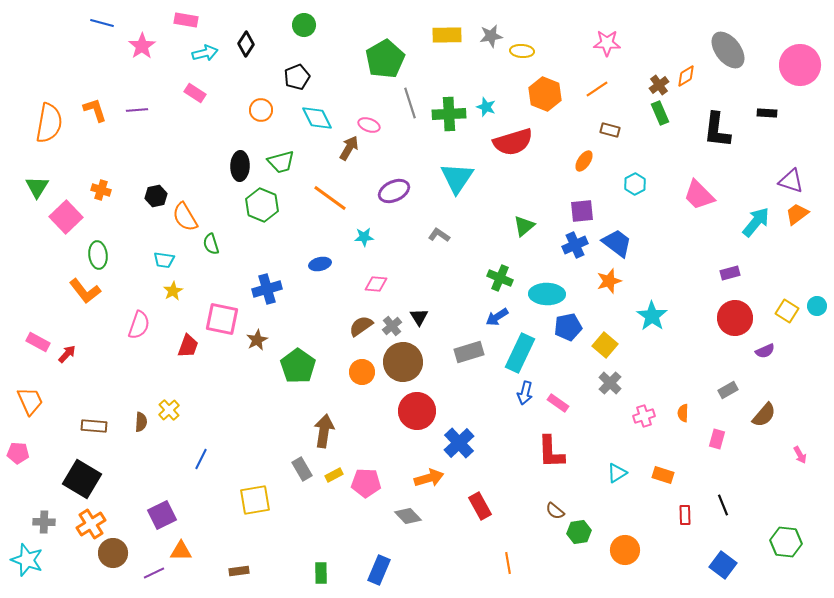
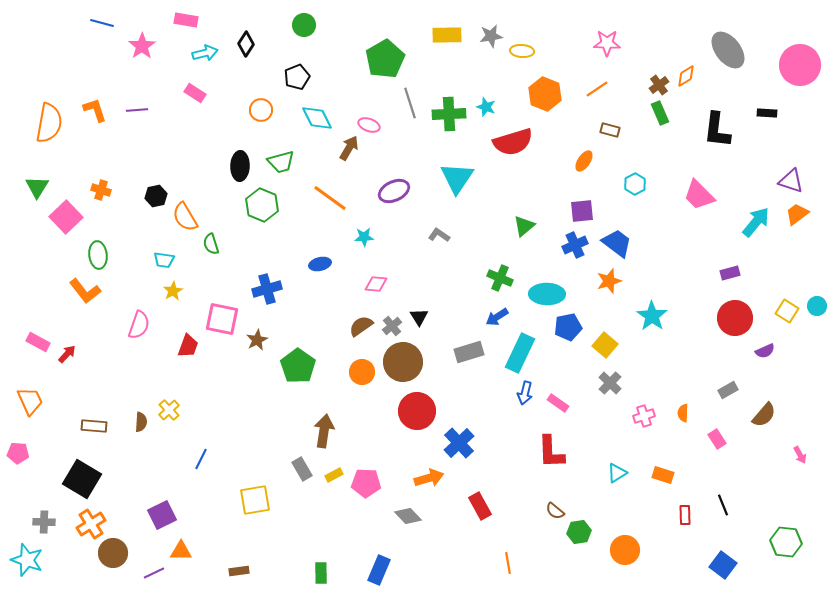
pink rectangle at (717, 439): rotated 48 degrees counterclockwise
